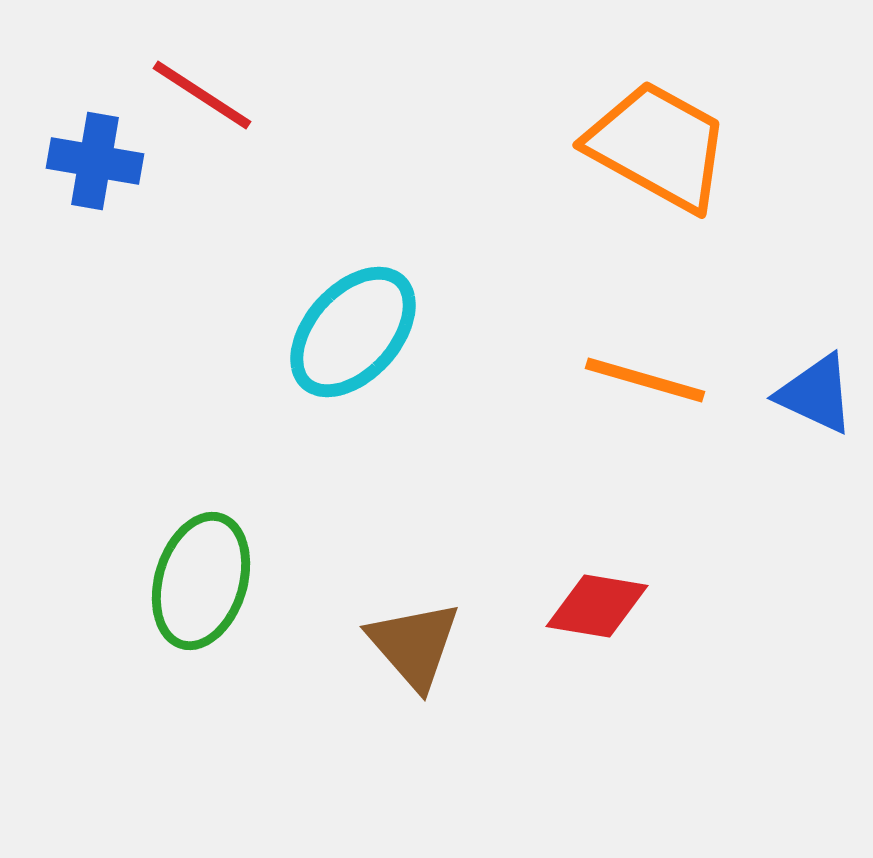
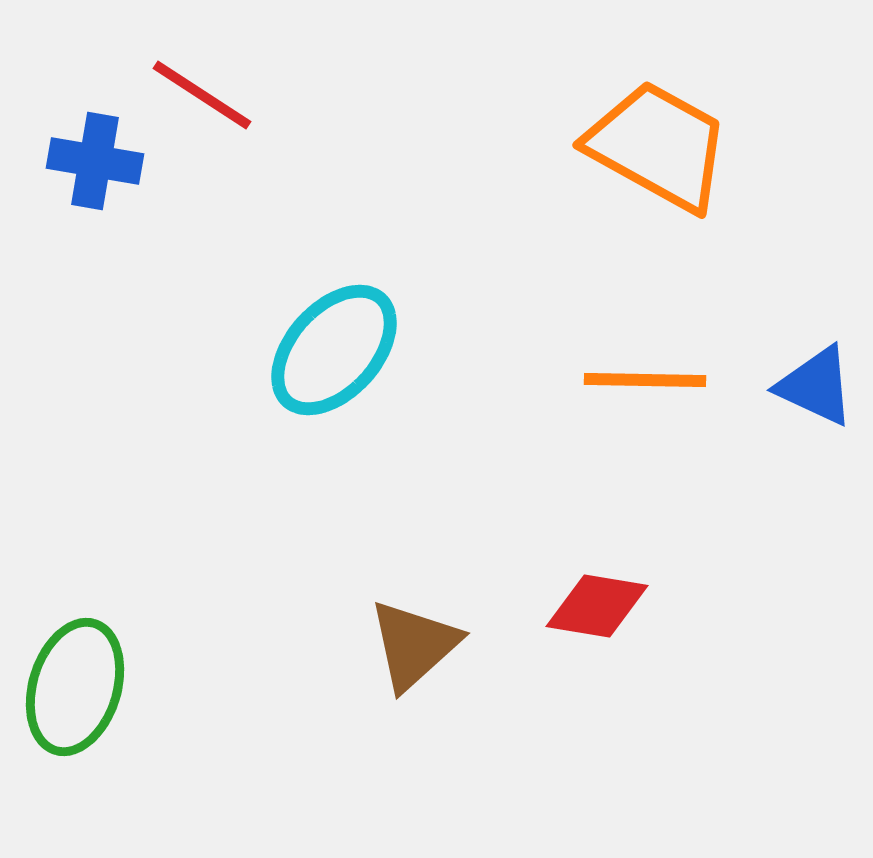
cyan ellipse: moved 19 px left, 18 px down
orange line: rotated 15 degrees counterclockwise
blue triangle: moved 8 px up
green ellipse: moved 126 px left, 106 px down
brown triangle: rotated 29 degrees clockwise
